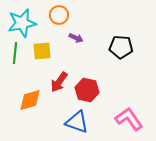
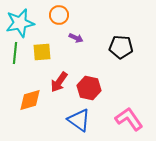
cyan star: moved 2 px left
yellow square: moved 1 px down
red hexagon: moved 2 px right, 2 px up
blue triangle: moved 2 px right, 2 px up; rotated 15 degrees clockwise
